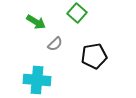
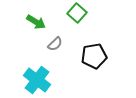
cyan cross: rotated 32 degrees clockwise
